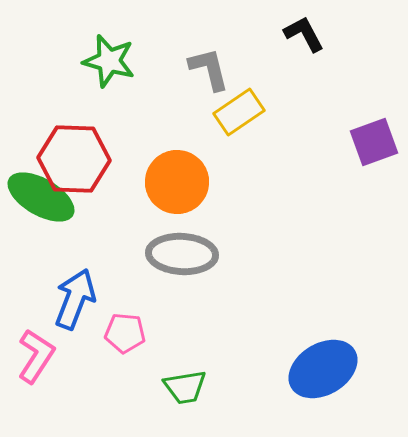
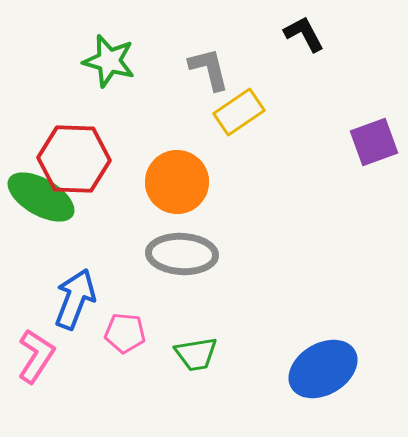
green trapezoid: moved 11 px right, 33 px up
